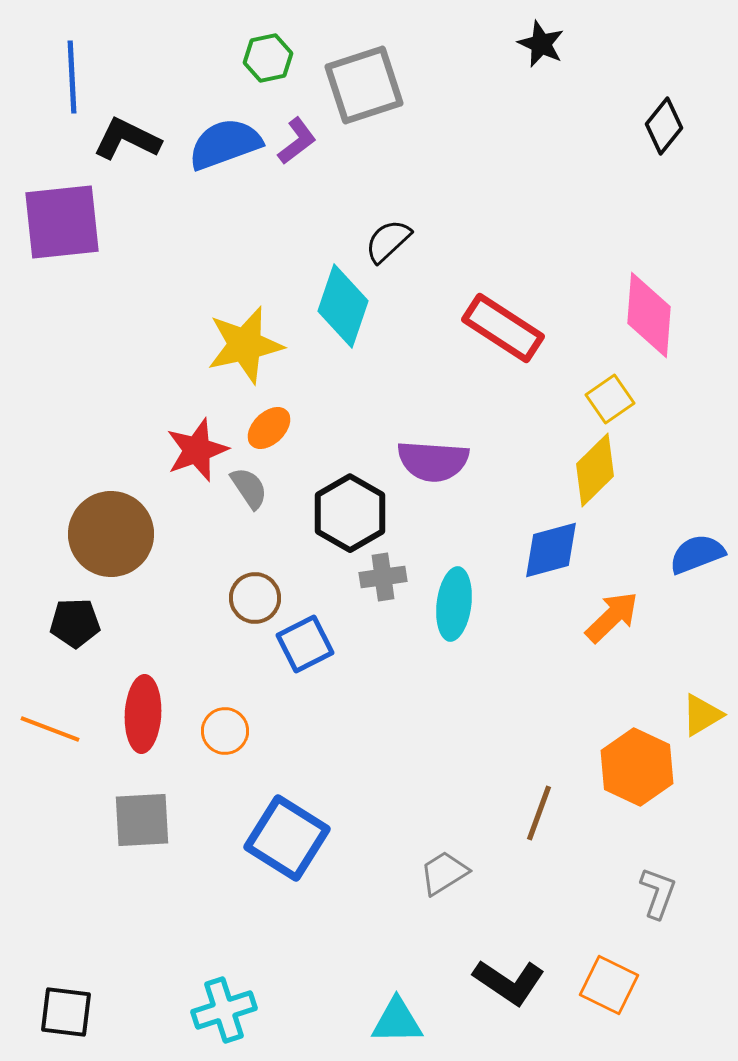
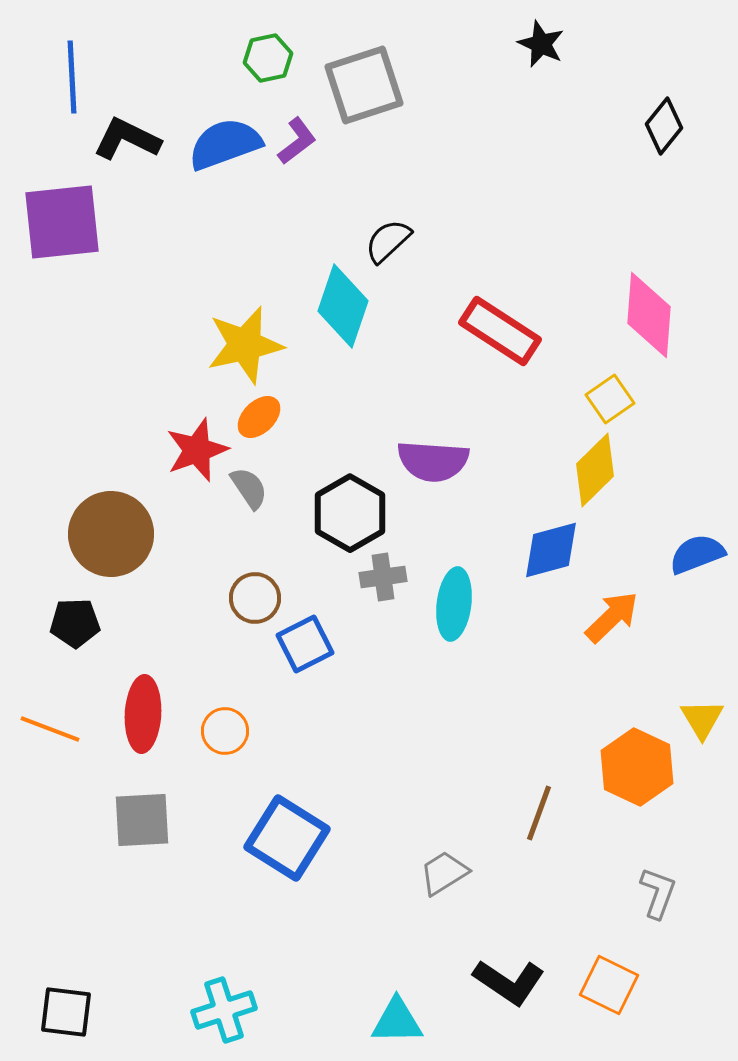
red rectangle at (503, 328): moved 3 px left, 3 px down
orange ellipse at (269, 428): moved 10 px left, 11 px up
yellow triangle at (702, 715): moved 4 px down; rotated 30 degrees counterclockwise
